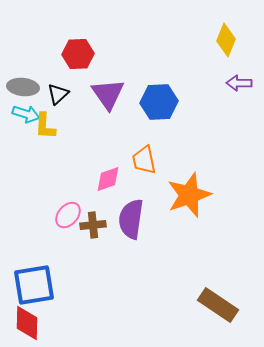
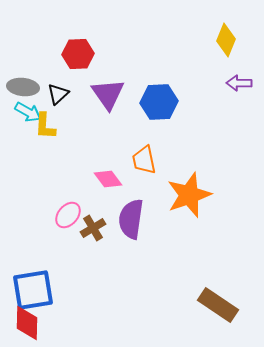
cyan arrow: moved 2 px right, 2 px up; rotated 12 degrees clockwise
pink diamond: rotated 72 degrees clockwise
brown cross: moved 3 px down; rotated 25 degrees counterclockwise
blue square: moved 1 px left, 5 px down
